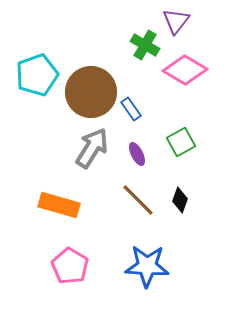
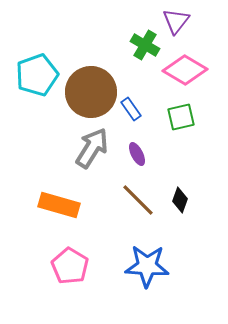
green square: moved 25 px up; rotated 16 degrees clockwise
